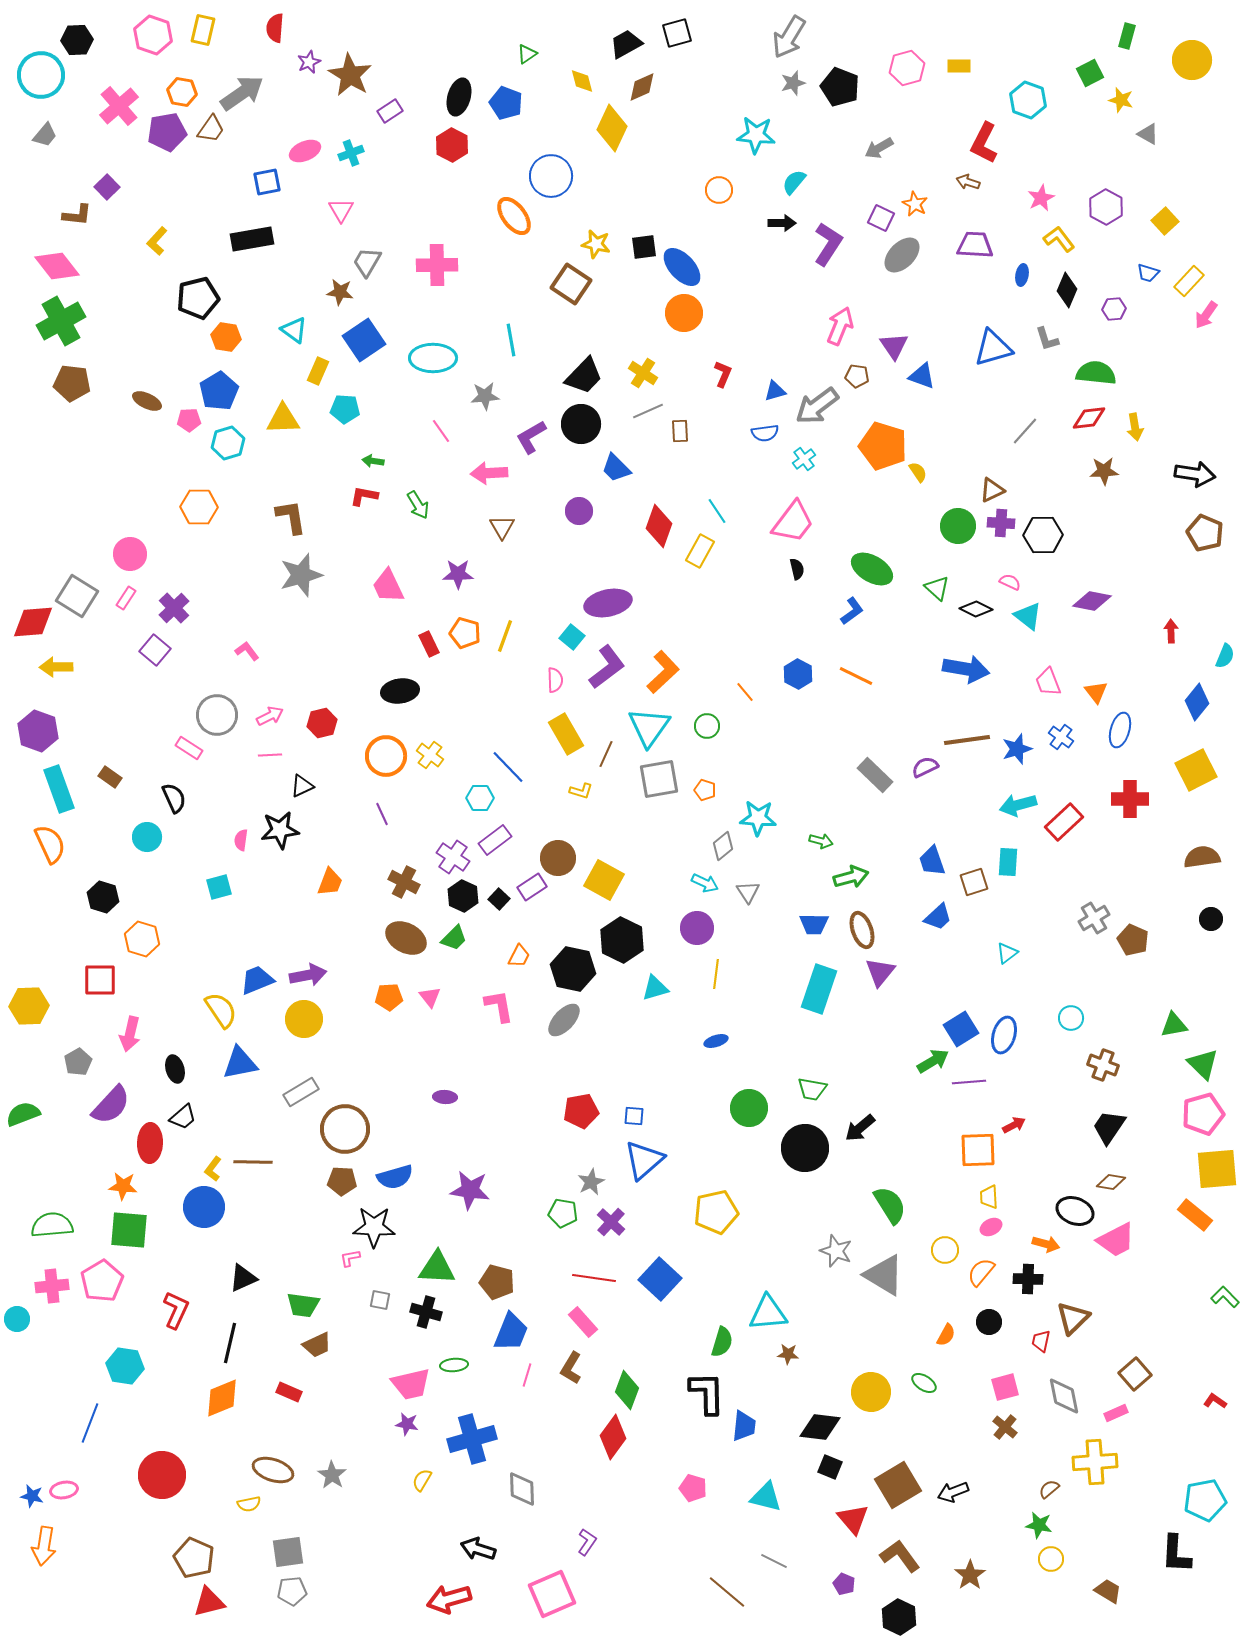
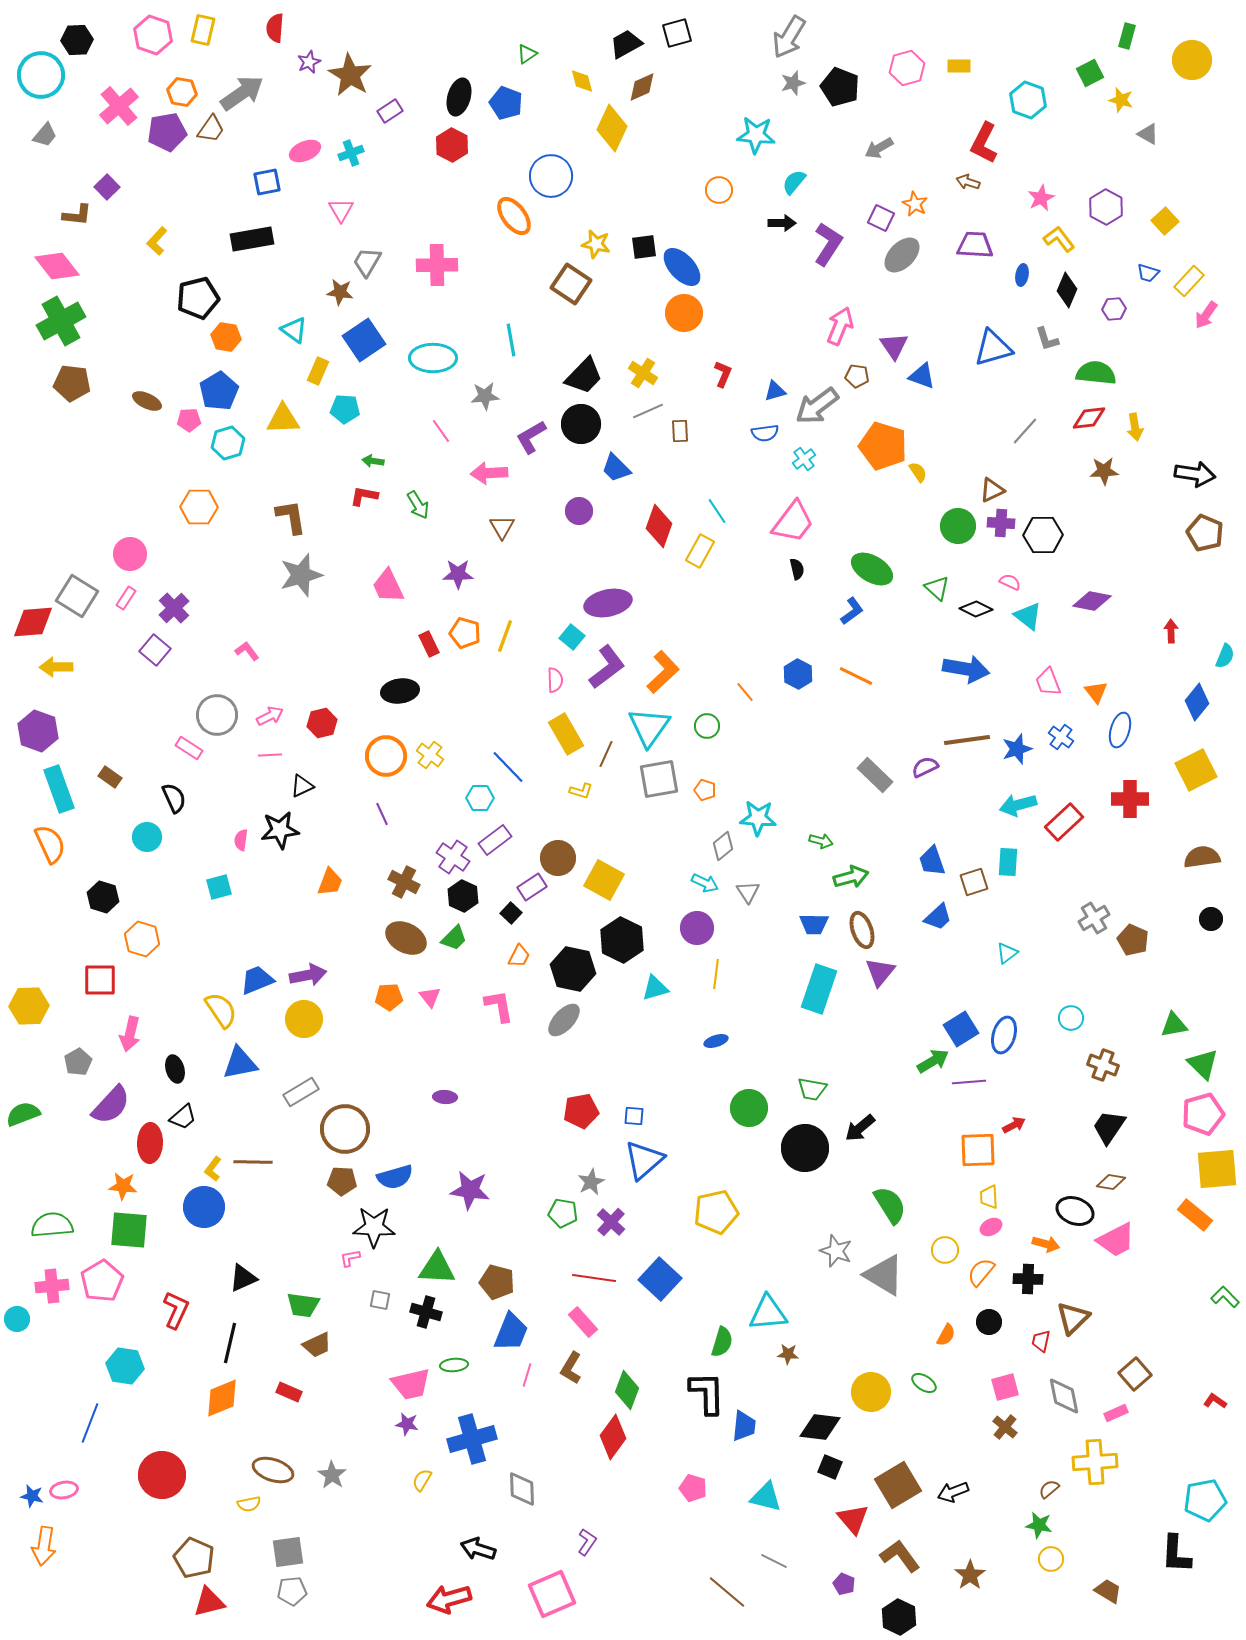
black square at (499, 899): moved 12 px right, 14 px down
